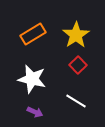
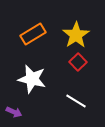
red square: moved 3 px up
purple arrow: moved 21 px left
